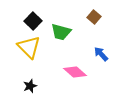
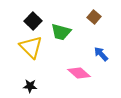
yellow triangle: moved 2 px right
pink diamond: moved 4 px right, 1 px down
black star: rotated 24 degrees clockwise
